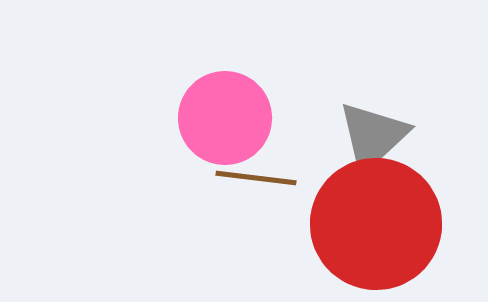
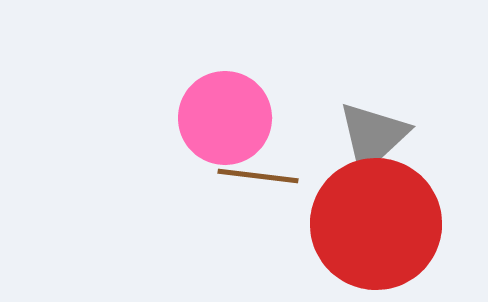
brown line: moved 2 px right, 2 px up
